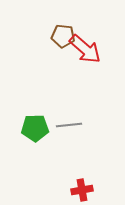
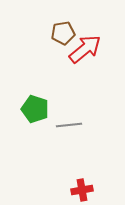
brown pentagon: moved 3 px up; rotated 15 degrees counterclockwise
red arrow: rotated 80 degrees counterclockwise
green pentagon: moved 19 px up; rotated 20 degrees clockwise
